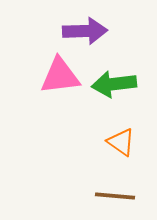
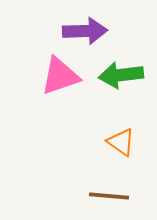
pink triangle: rotated 12 degrees counterclockwise
green arrow: moved 7 px right, 9 px up
brown line: moved 6 px left
